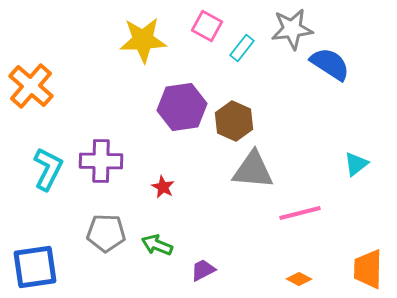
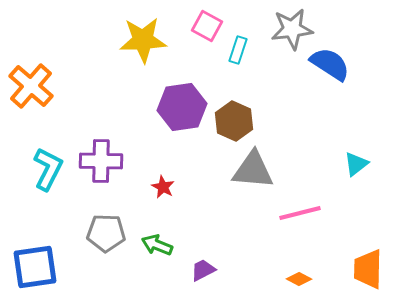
cyan rectangle: moved 4 px left, 2 px down; rotated 20 degrees counterclockwise
